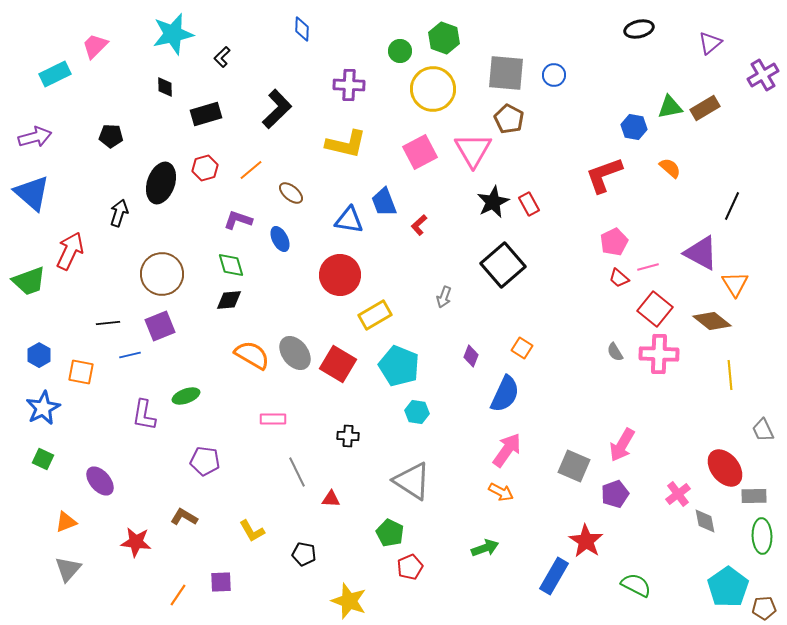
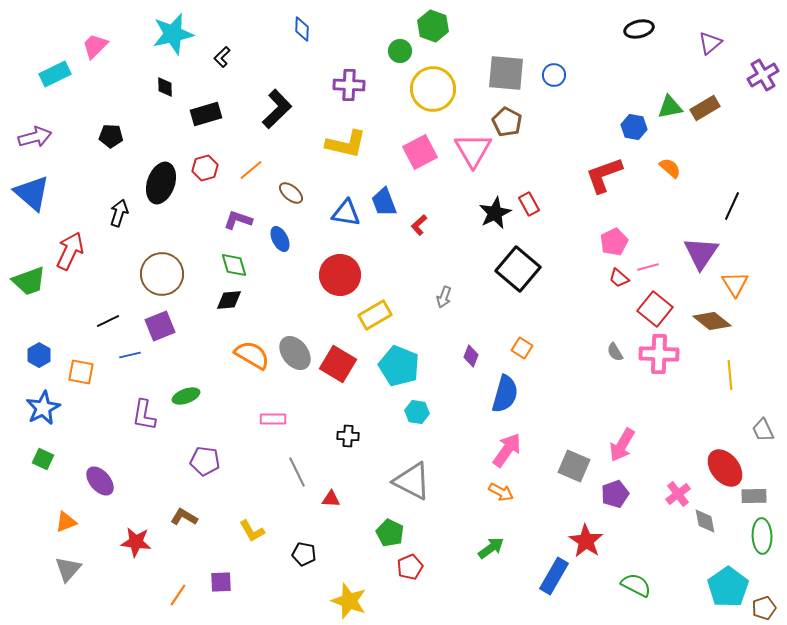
green hexagon at (444, 38): moved 11 px left, 12 px up
brown pentagon at (509, 119): moved 2 px left, 3 px down
black star at (493, 202): moved 2 px right, 11 px down
blue triangle at (349, 220): moved 3 px left, 7 px up
purple triangle at (701, 253): rotated 36 degrees clockwise
green diamond at (231, 265): moved 3 px right
black square at (503, 265): moved 15 px right, 4 px down; rotated 9 degrees counterclockwise
black line at (108, 323): moved 2 px up; rotated 20 degrees counterclockwise
blue semicircle at (505, 394): rotated 9 degrees counterclockwise
gray triangle at (412, 481): rotated 6 degrees counterclockwise
green arrow at (485, 548): moved 6 px right; rotated 16 degrees counterclockwise
brown pentagon at (764, 608): rotated 15 degrees counterclockwise
